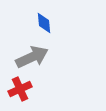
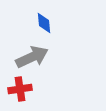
red cross: rotated 15 degrees clockwise
